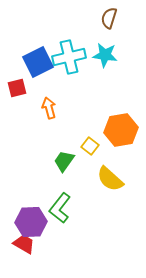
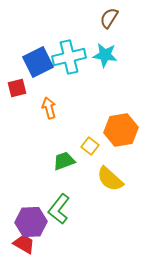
brown semicircle: rotated 15 degrees clockwise
green trapezoid: rotated 35 degrees clockwise
green L-shape: moved 1 px left, 1 px down
